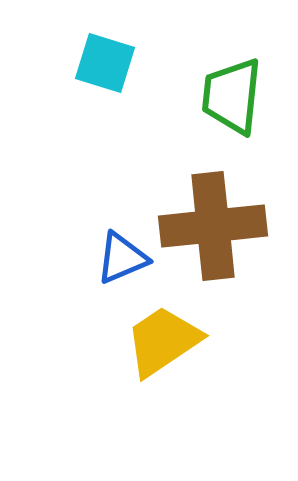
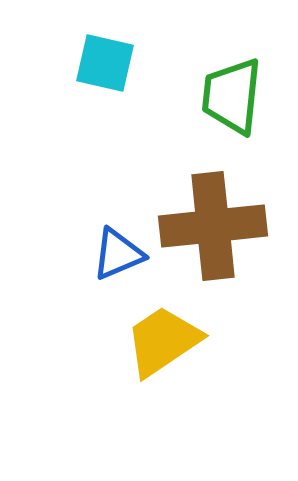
cyan square: rotated 4 degrees counterclockwise
blue triangle: moved 4 px left, 4 px up
